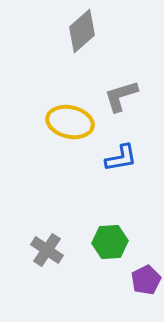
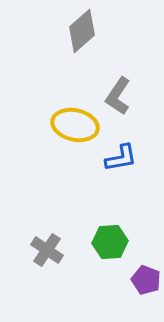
gray L-shape: moved 3 px left; rotated 39 degrees counterclockwise
yellow ellipse: moved 5 px right, 3 px down
purple pentagon: rotated 24 degrees counterclockwise
